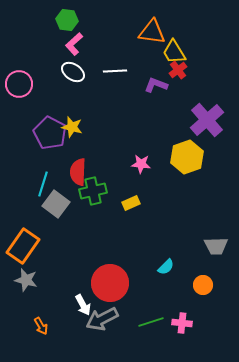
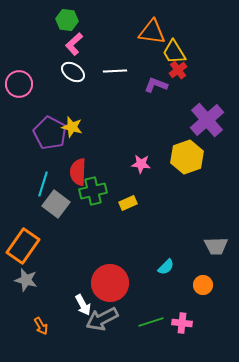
yellow rectangle: moved 3 px left
